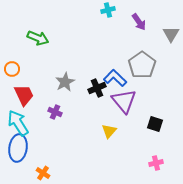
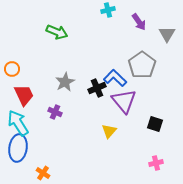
gray triangle: moved 4 px left
green arrow: moved 19 px right, 6 px up
